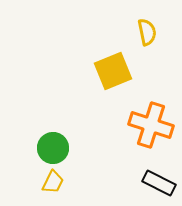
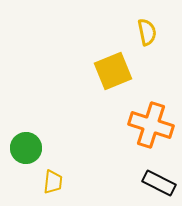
green circle: moved 27 px left
yellow trapezoid: rotated 20 degrees counterclockwise
